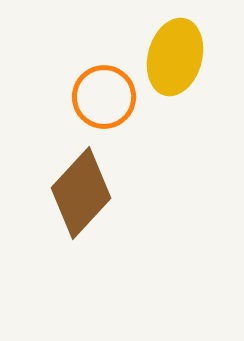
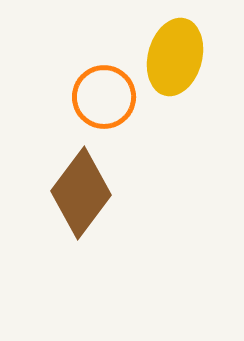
brown diamond: rotated 6 degrees counterclockwise
